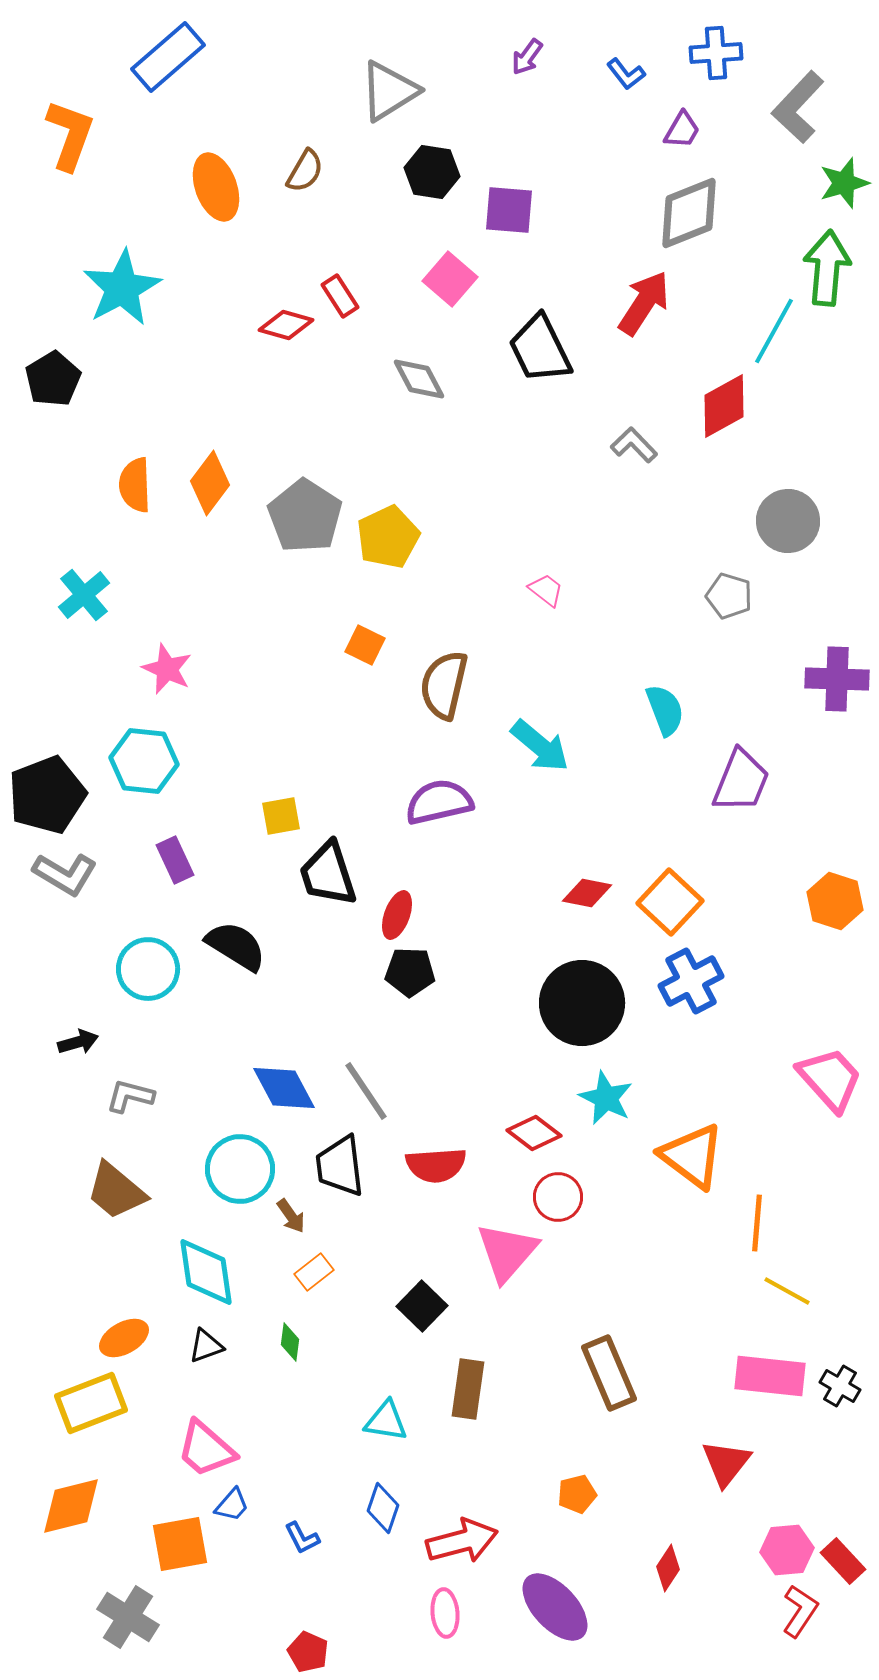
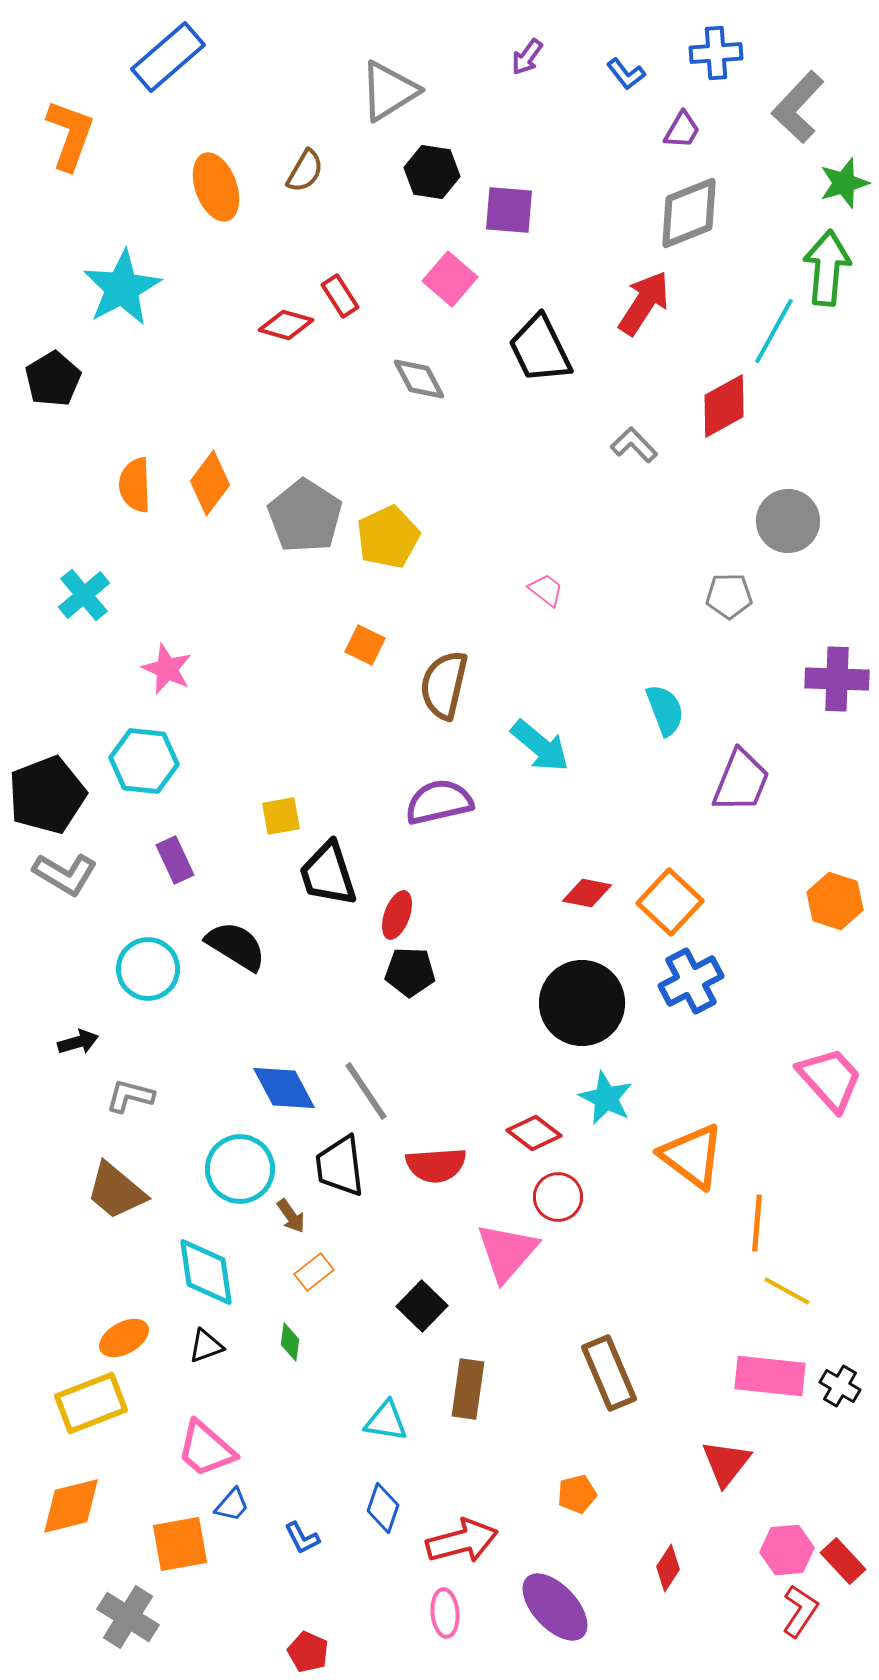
gray pentagon at (729, 596): rotated 18 degrees counterclockwise
